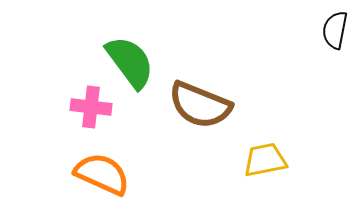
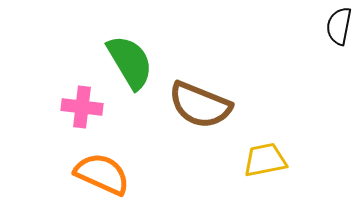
black semicircle: moved 4 px right, 4 px up
green semicircle: rotated 6 degrees clockwise
pink cross: moved 9 px left
